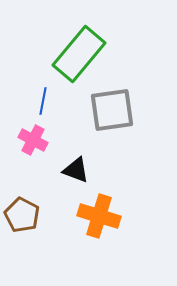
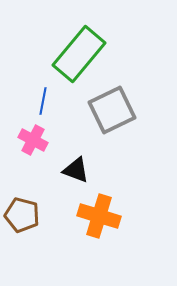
gray square: rotated 18 degrees counterclockwise
brown pentagon: rotated 12 degrees counterclockwise
